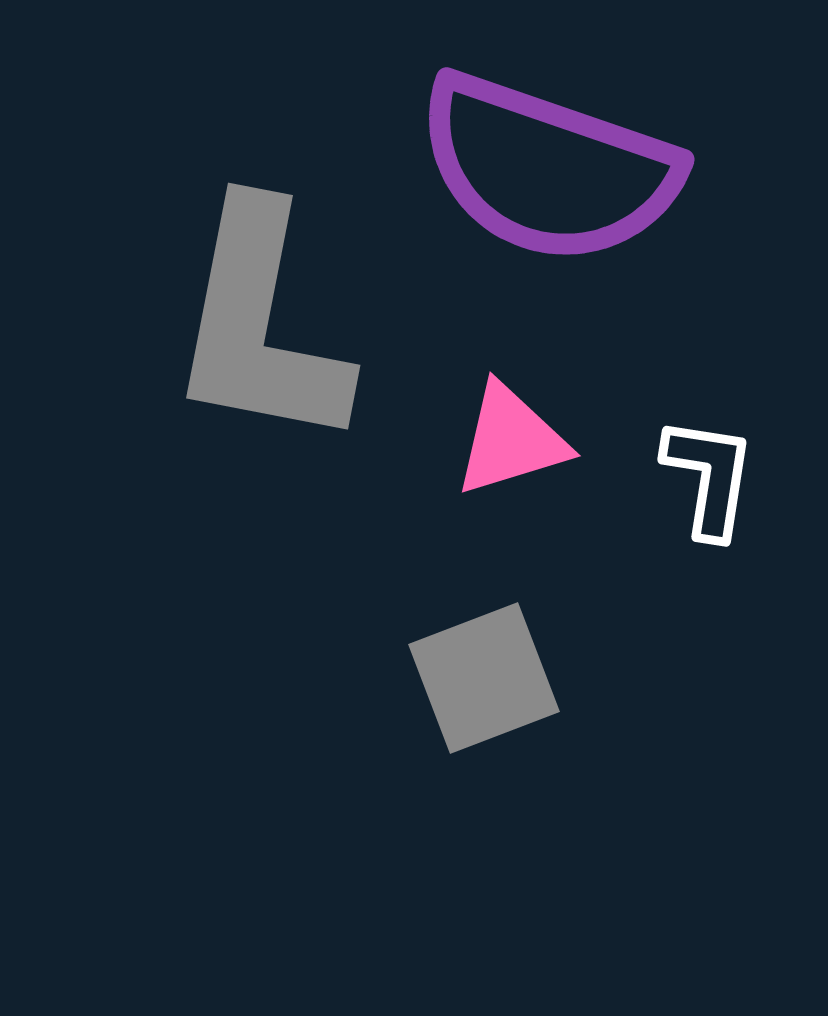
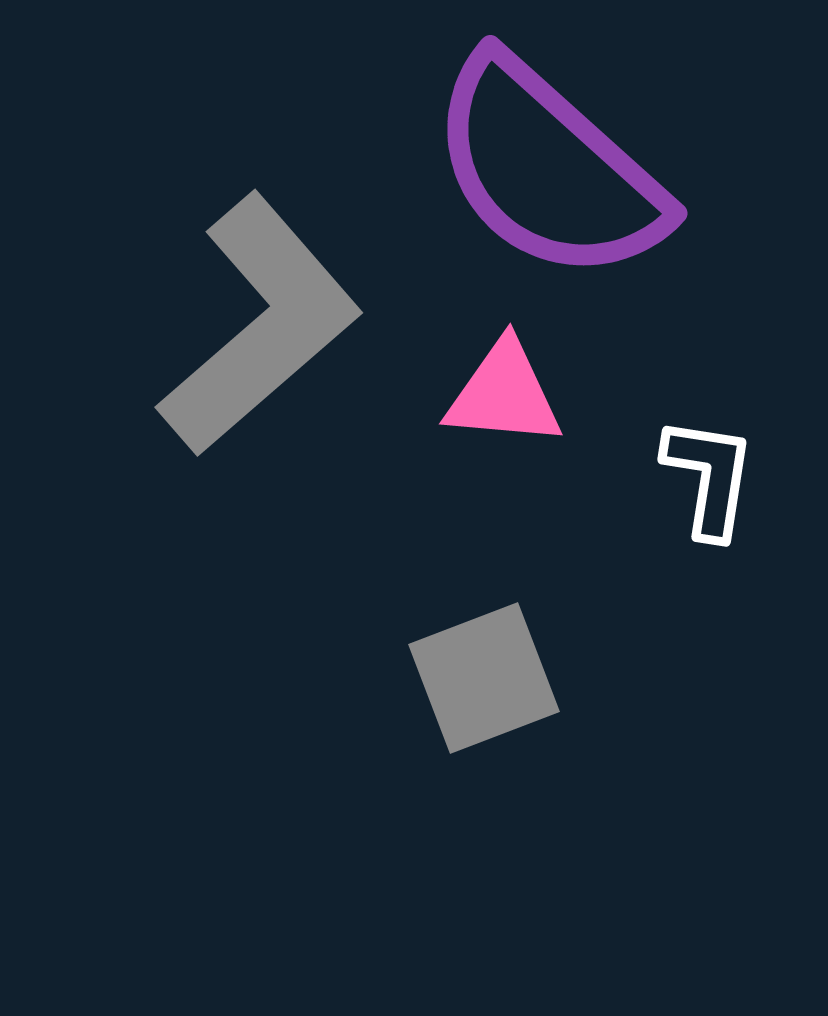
purple semicircle: rotated 23 degrees clockwise
gray L-shape: rotated 142 degrees counterclockwise
pink triangle: moved 7 px left, 46 px up; rotated 22 degrees clockwise
